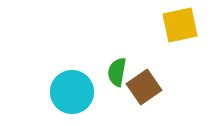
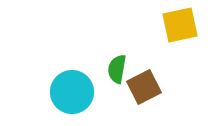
green semicircle: moved 3 px up
brown square: rotated 8 degrees clockwise
